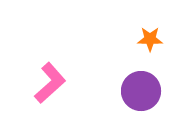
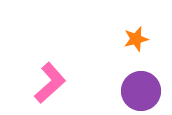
orange star: moved 14 px left; rotated 15 degrees counterclockwise
